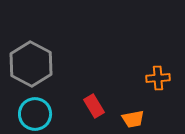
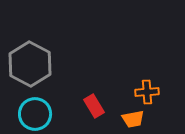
gray hexagon: moved 1 px left
orange cross: moved 11 px left, 14 px down
